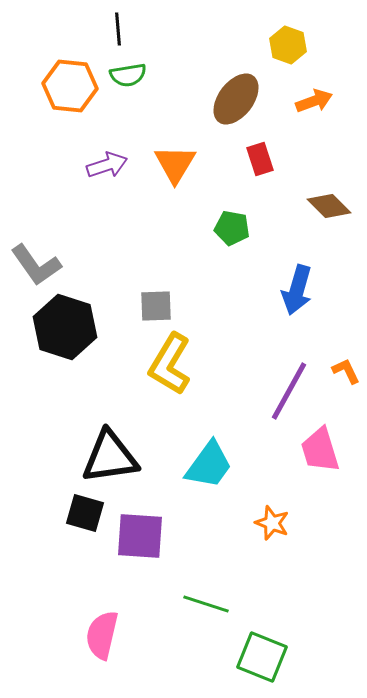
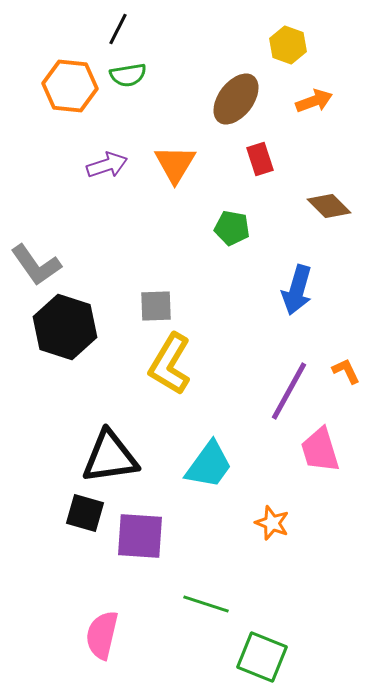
black line: rotated 32 degrees clockwise
